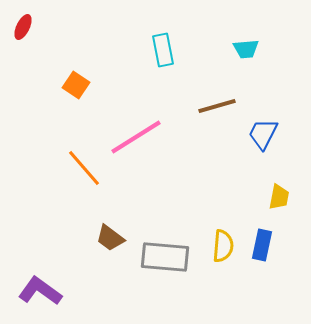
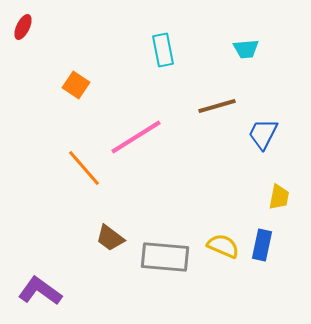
yellow semicircle: rotated 72 degrees counterclockwise
